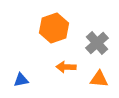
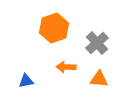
blue triangle: moved 5 px right, 1 px down
